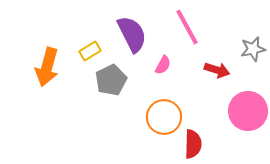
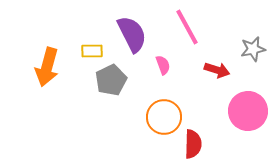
yellow rectangle: moved 2 px right; rotated 30 degrees clockwise
pink semicircle: rotated 48 degrees counterclockwise
